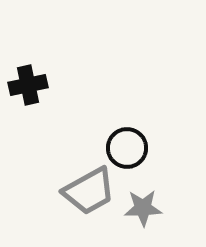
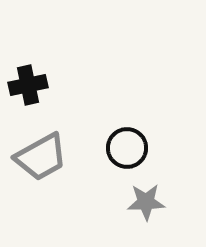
gray trapezoid: moved 48 px left, 34 px up
gray star: moved 3 px right, 6 px up
